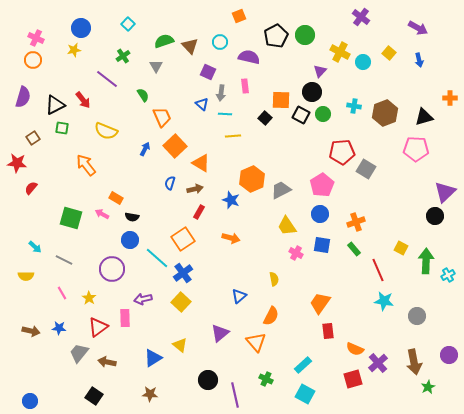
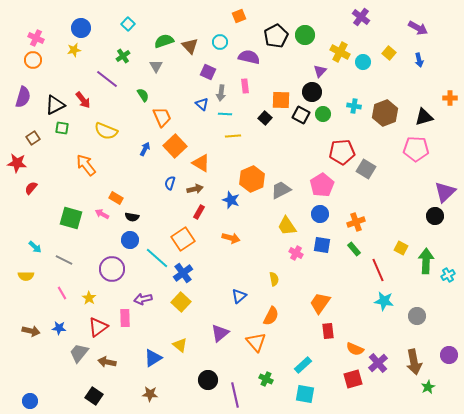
cyan square at (305, 394): rotated 18 degrees counterclockwise
